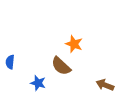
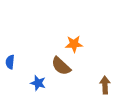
orange star: rotated 24 degrees counterclockwise
brown arrow: rotated 66 degrees clockwise
